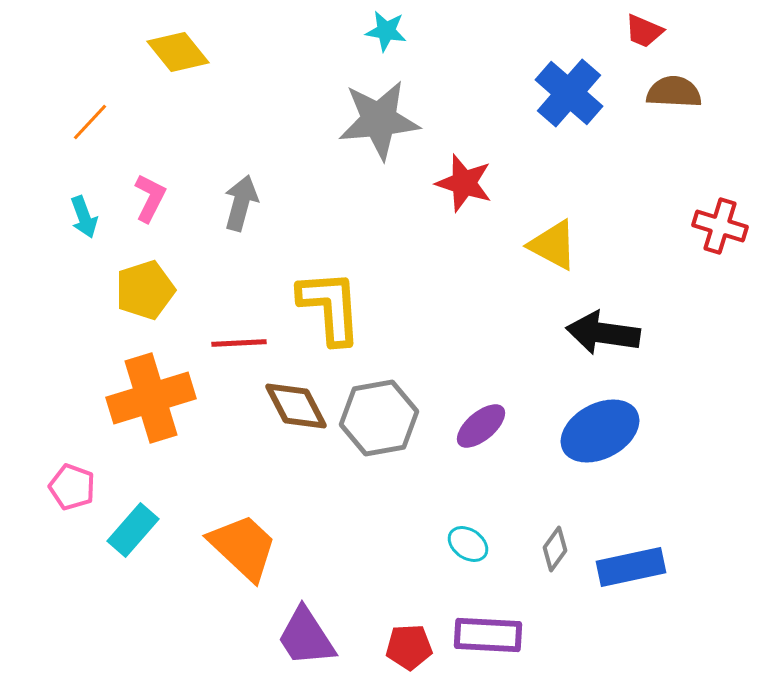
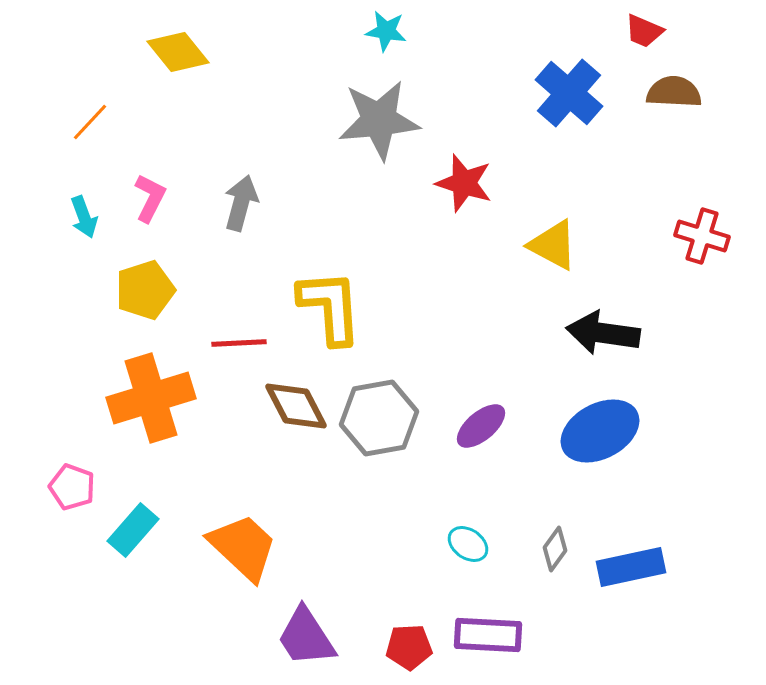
red cross: moved 18 px left, 10 px down
